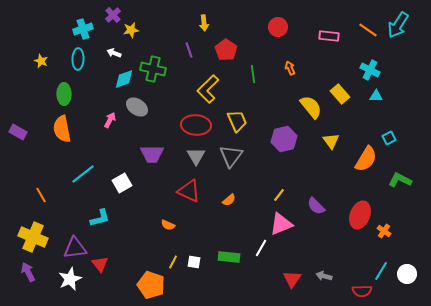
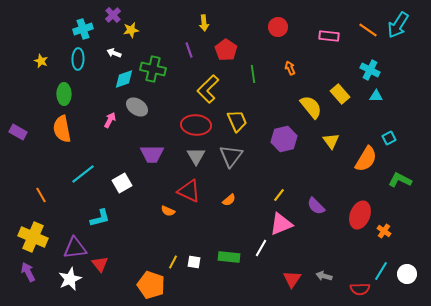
orange semicircle at (168, 225): moved 14 px up
red semicircle at (362, 291): moved 2 px left, 2 px up
